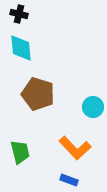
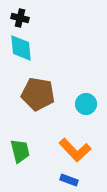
black cross: moved 1 px right, 4 px down
brown pentagon: rotated 8 degrees counterclockwise
cyan circle: moved 7 px left, 3 px up
orange L-shape: moved 2 px down
green trapezoid: moved 1 px up
